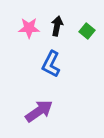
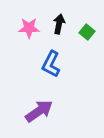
black arrow: moved 2 px right, 2 px up
green square: moved 1 px down
